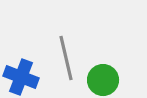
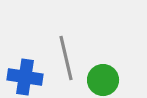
blue cross: moved 4 px right; rotated 12 degrees counterclockwise
